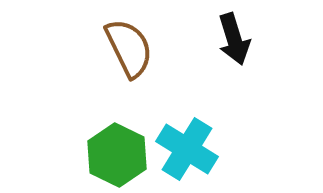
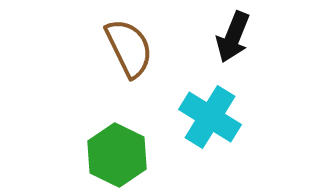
black arrow: moved 1 px left, 2 px up; rotated 39 degrees clockwise
cyan cross: moved 23 px right, 32 px up
